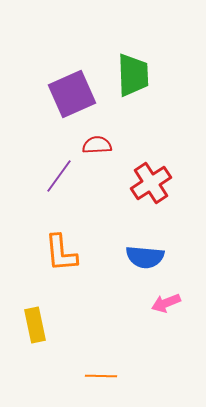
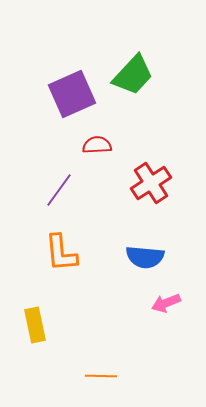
green trapezoid: rotated 45 degrees clockwise
purple line: moved 14 px down
